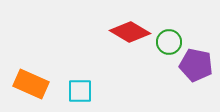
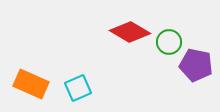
cyan square: moved 2 px left, 3 px up; rotated 24 degrees counterclockwise
